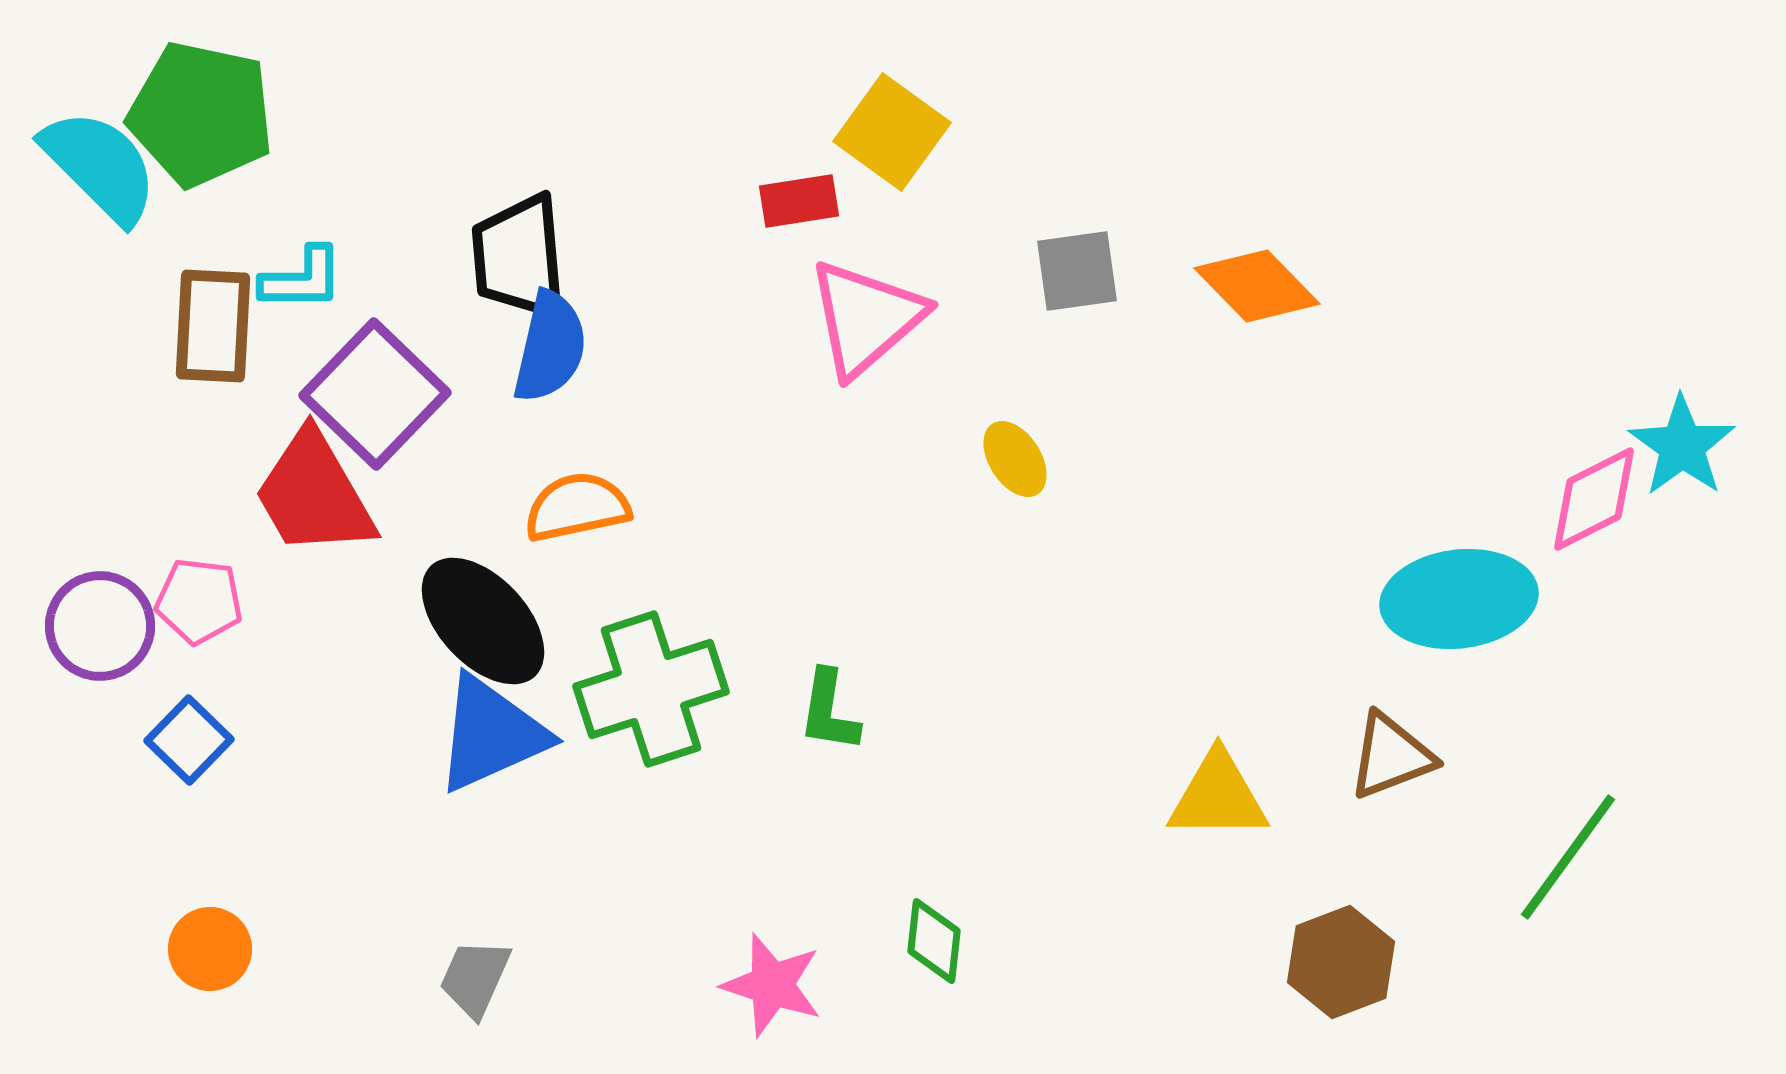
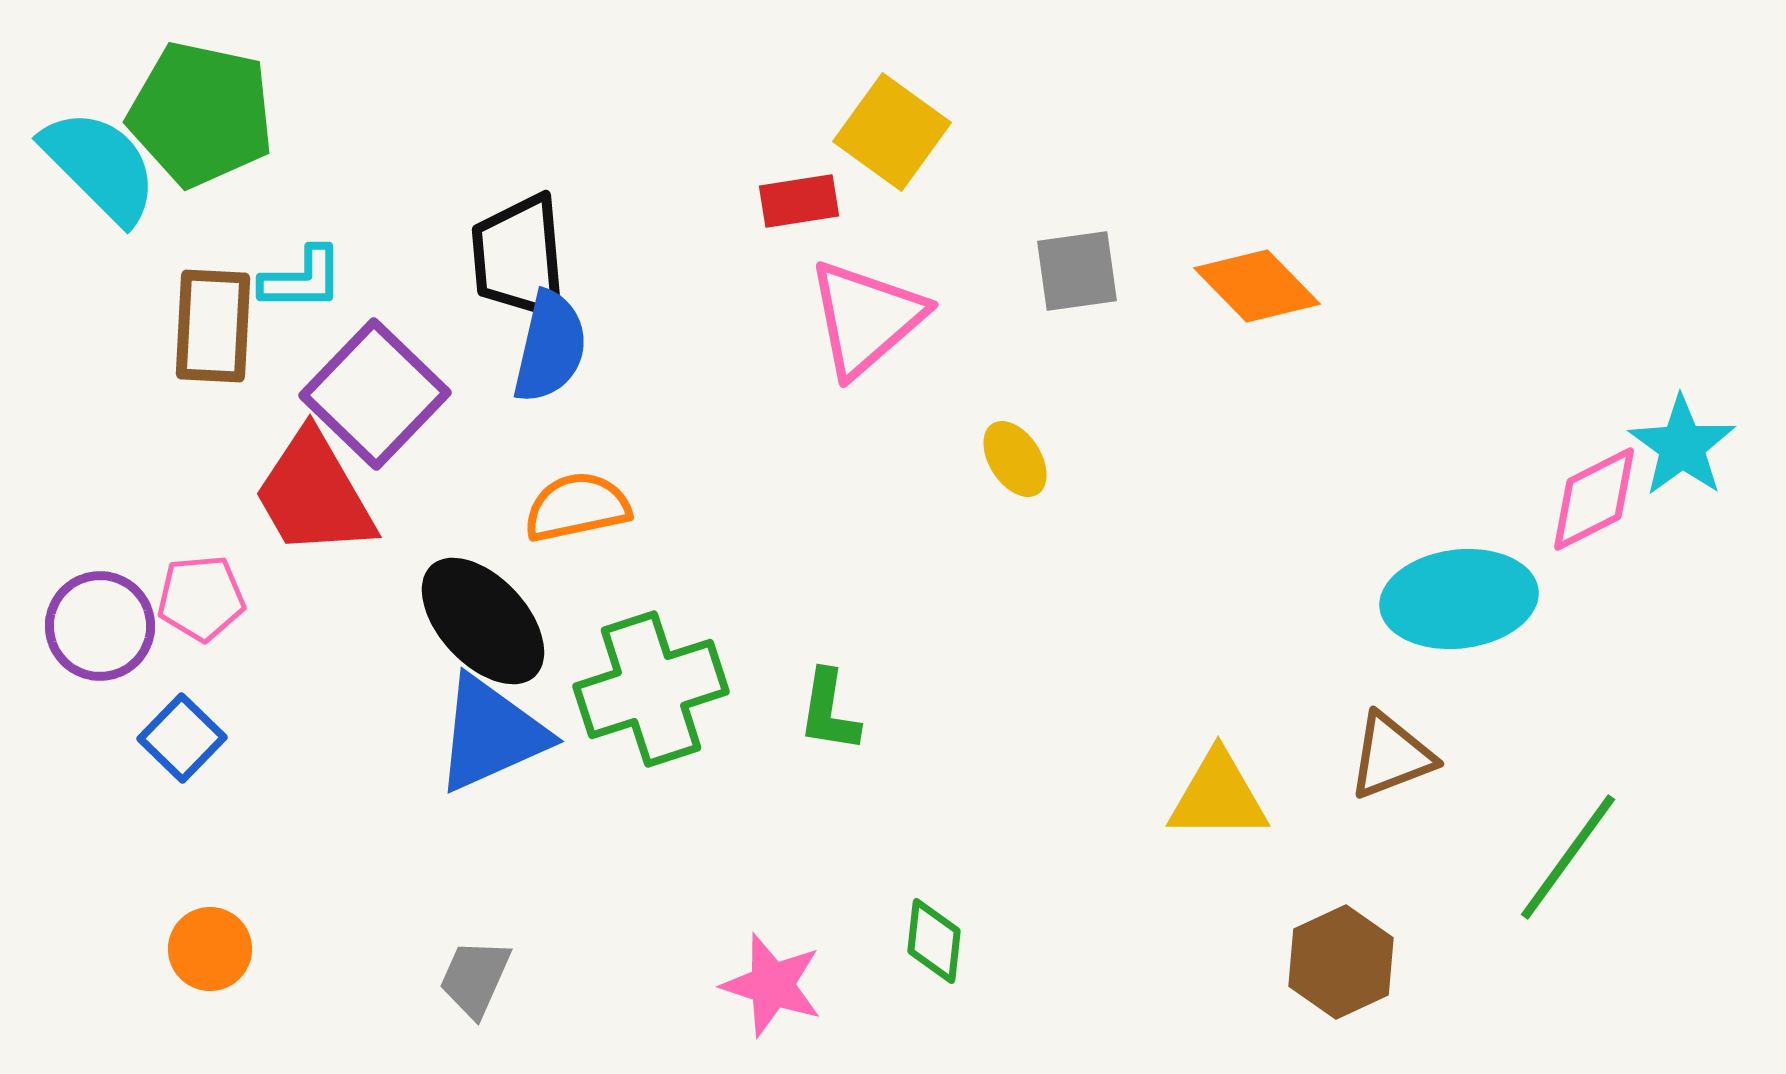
pink pentagon: moved 2 px right, 3 px up; rotated 12 degrees counterclockwise
blue square: moved 7 px left, 2 px up
brown hexagon: rotated 4 degrees counterclockwise
